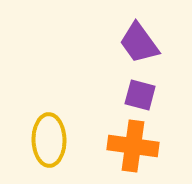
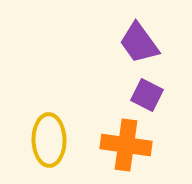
purple square: moved 7 px right; rotated 12 degrees clockwise
orange cross: moved 7 px left, 1 px up
